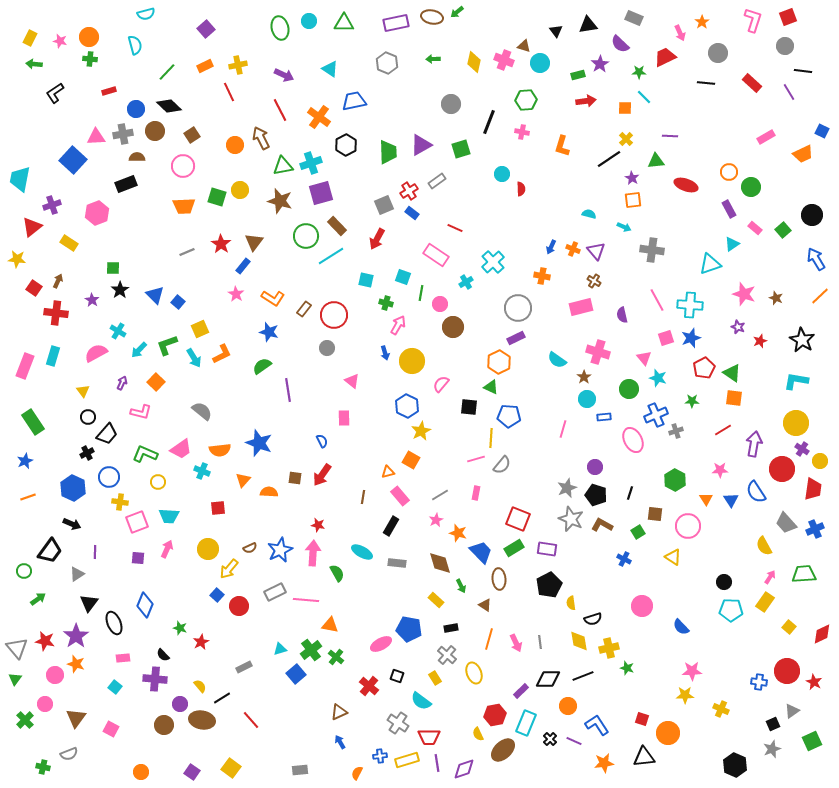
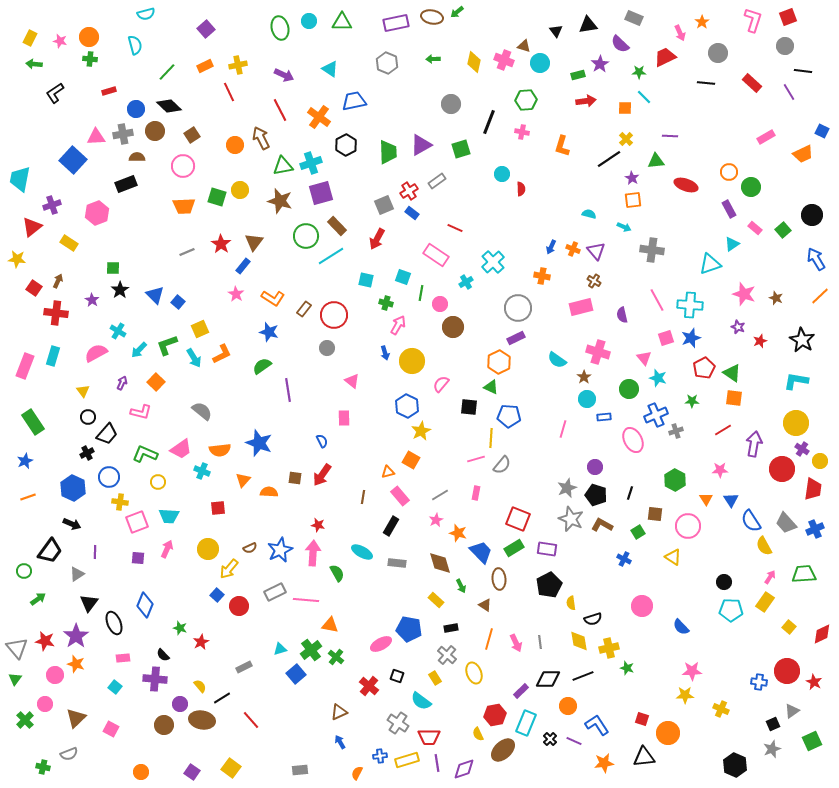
green triangle at (344, 23): moved 2 px left, 1 px up
blue semicircle at (756, 492): moved 5 px left, 29 px down
brown triangle at (76, 718): rotated 10 degrees clockwise
